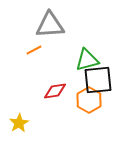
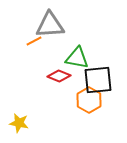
orange line: moved 9 px up
green triangle: moved 10 px left, 2 px up; rotated 25 degrees clockwise
red diamond: moved 4 px right, 15 px up; rotated 30 degrees clockwise
yellow star: rotated 30 degrees counterclockwise
